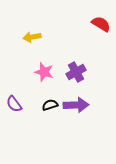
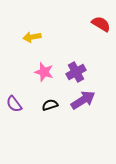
purple arrow: moved 7 px right, 5 px up; rotated 30 degrees counterclockwise
